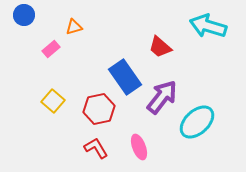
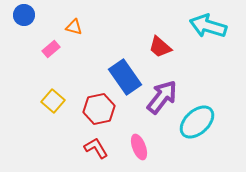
orange triangle: rotated 30 degrees clockwise
